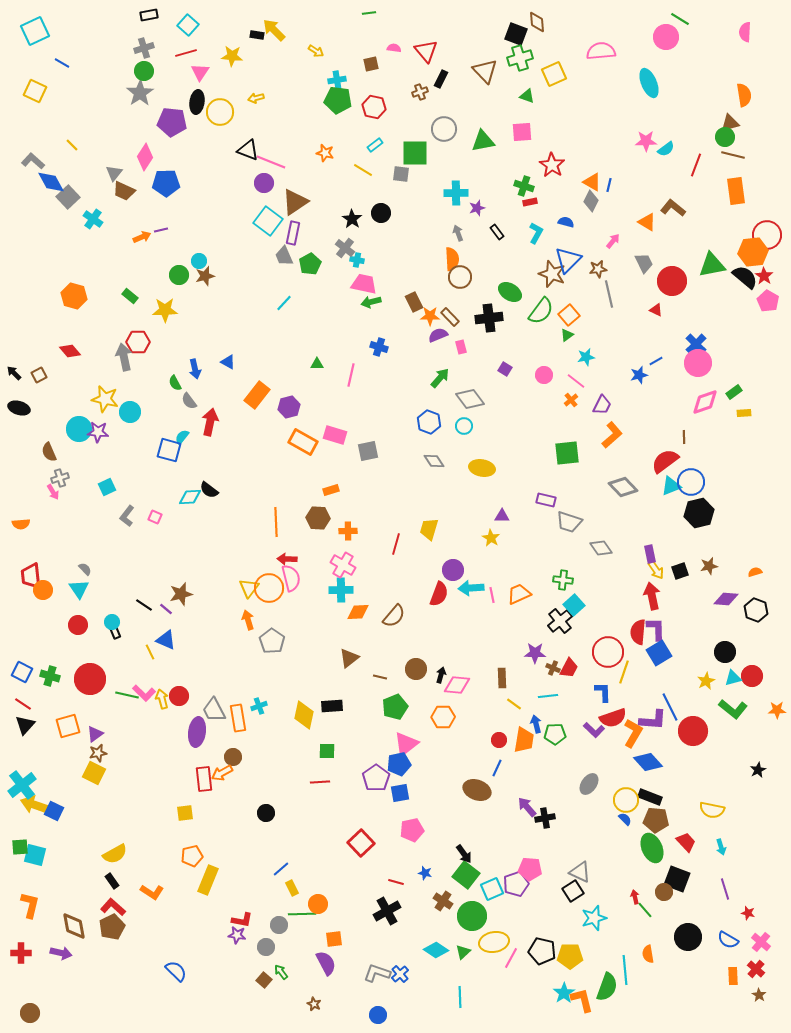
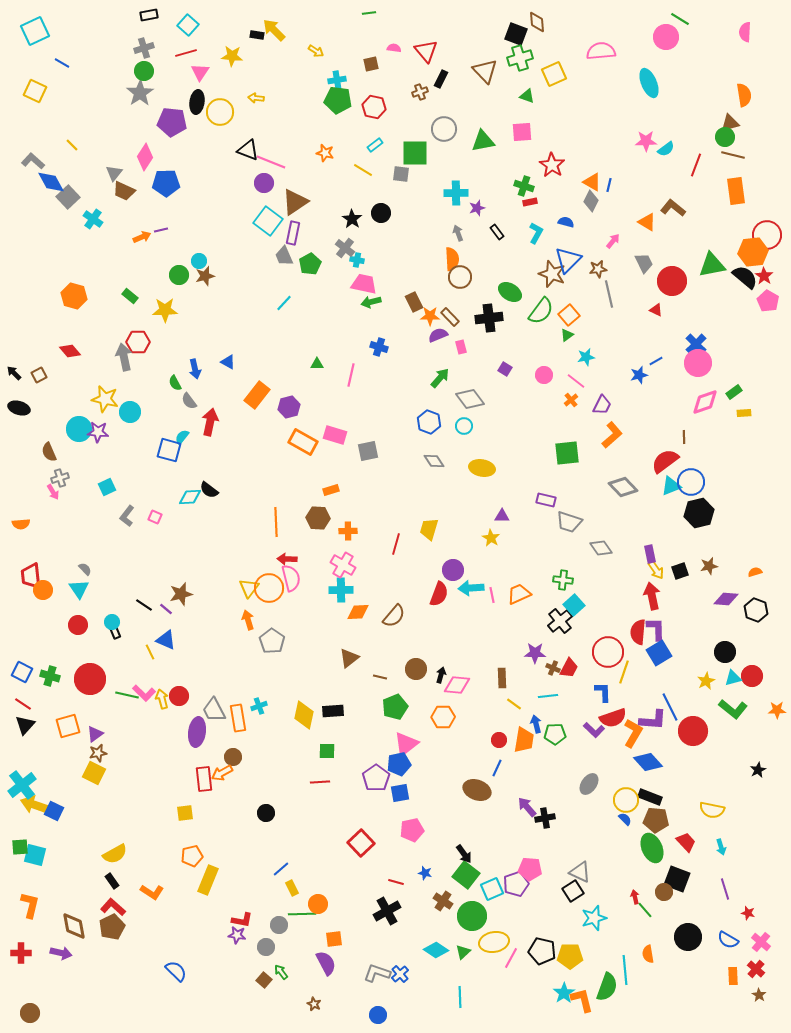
yellow arrow at (256, 98): rotated 21 degrees clockwise
black rectangle at (332, 706): moved 1 px right, 5 px down
